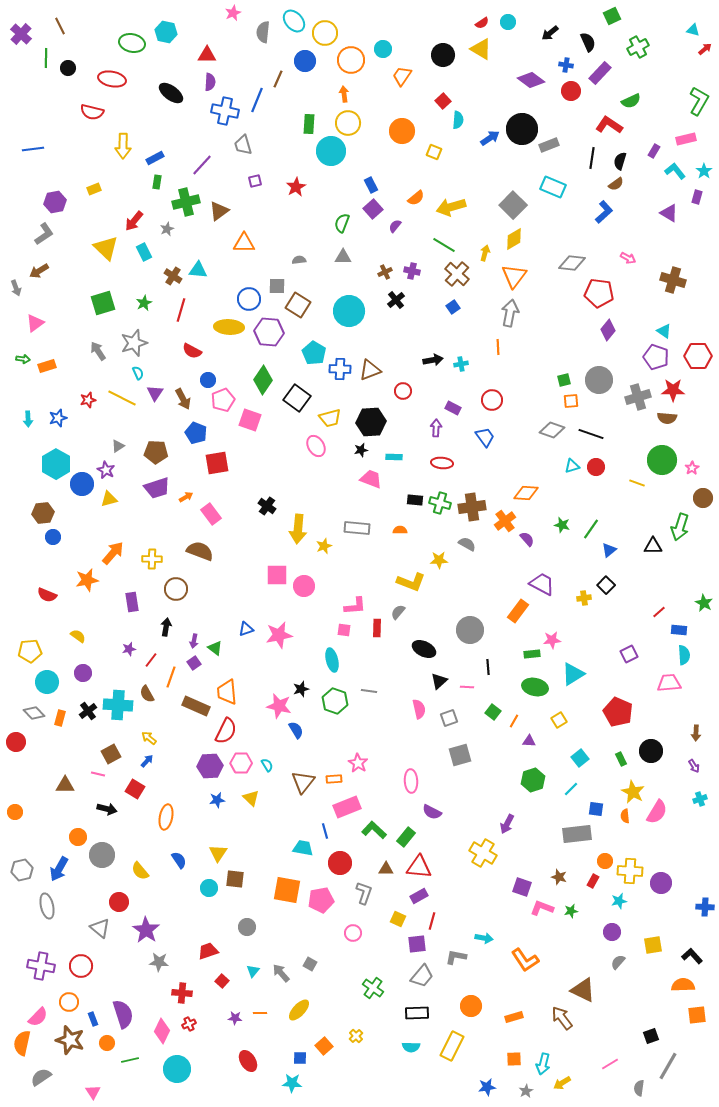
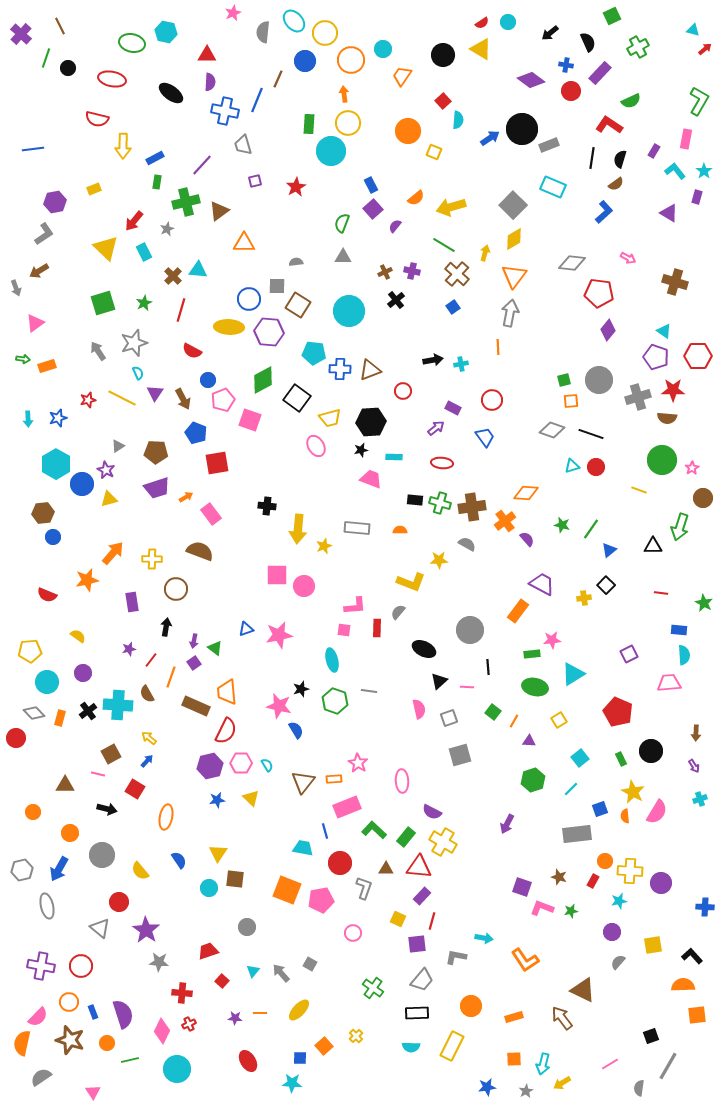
green line at (46, 58): rotated 18 degrees clockwise
red semicircle at (92, 112): moved 5 px right, 7 px down
orange circle at (402, 131): moved 6 px right
pink rectangle at (686, 139): rotated 66 degrees counterclockwise
black semicircle at (620, 161): moved 2 px up
gray semicircle at (299, 260): moved 3 px left, 2 px down
brown cross at (173, 276): rotated 12 degrees clockwise
brown cross at (673, 280): moved 2 px right, 2 px down
cyan pentagon at (314, 353): rotated 25 degrees counterclockwise
green diamond at (263, 380): rotated 28 degrees clockwise
purple arrow at (436, 428): rotated 48 degrees clockwise
yellow line at (637, 483): moved 2 px right, 7 px down
black cross at (267, 506): rotated 30 degrees counterclockwise
red line at (659, 612): moved 2 px right, 19 px up; rotated 48 degrees clockwise
red circle at (16, 742): moved 4 px up
purple hexagon at (210, 766): rotated 10 degrees counterclockwise
pink ellipse at (411, 781): moved 9 px left
blue square at (596, 809): moved 4 px right; rotated 28 degrees counterclockwise
orange circle at (15, 812): moved 18 px right
orange circle at (78, 837): moved 8 px left, 4 px up
yellow cross at (483, 853): moved 40 px left, 11 px up
orange square at (287, 890): rotated 12 degrees clockwise
gray L-shape at (364, 893): moved 5 px up
purple rectangle at (419, 896): moved 3 px right; rotated 18 degrees counterclockwise
gray trapezoid at (422, 976): moved 4 px down
blue rectangle at (93, 1019): moved 7 px up
